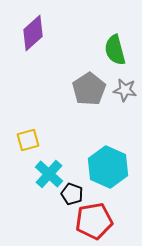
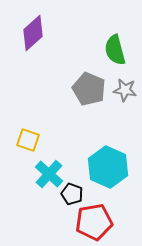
gray pentagon: rotated 16 degrees counterclockwise
yellow square: rotated 35 degrees clockwise
red pentagon: moved 1 px down
